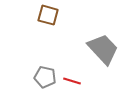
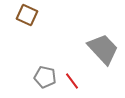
brown square: moved 21 px left; rotated 10 degrees clockwise
red line: rotated 36 degrees clockwise
